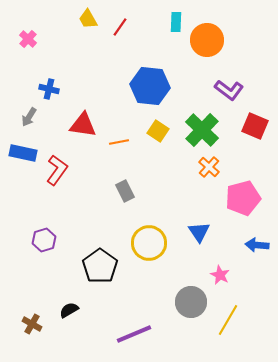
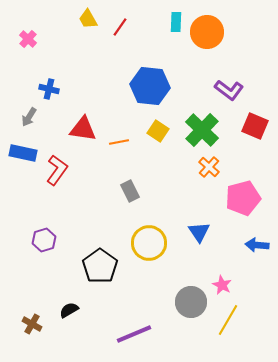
orange circle: moved 8 px up
red triangle: moved 4 px down
gray rectangle: moved 5 px right
pink star: moved 2 px right, 10 px down
